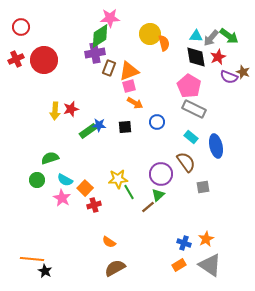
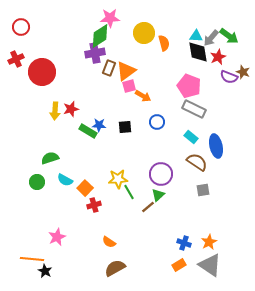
yellow circle at (150, 34): moved 6 px left, 1 px up
black diamond at (196, 57): moved 2 px right, 5 px up
red circle at (44, 60): moved 2 px left, 12 px down
orange triangle at (129, 71): moved 3 px left; rotated 15 degrees counterclockwise
pink pentagon at (189, 86): rotated 10 degrees counterclockwise
orange arrow at (135, 103): moved 8 px right, 7 px up
green rectangle at (88, 131): rotated 66 degrees clockwise
brown semicircle at (186, 162): moved 11 px right; rotated 20 degrees counterclockwise
green circle at (37, 180): moved 2 px down
gray square at (203, 187): moved 3 px down
pink star at (62, 198): moved 5 px left, 39 px down; rotated 18 degrees clockwise
orange star at (206, 239): moved 3 px right, 3 px down
